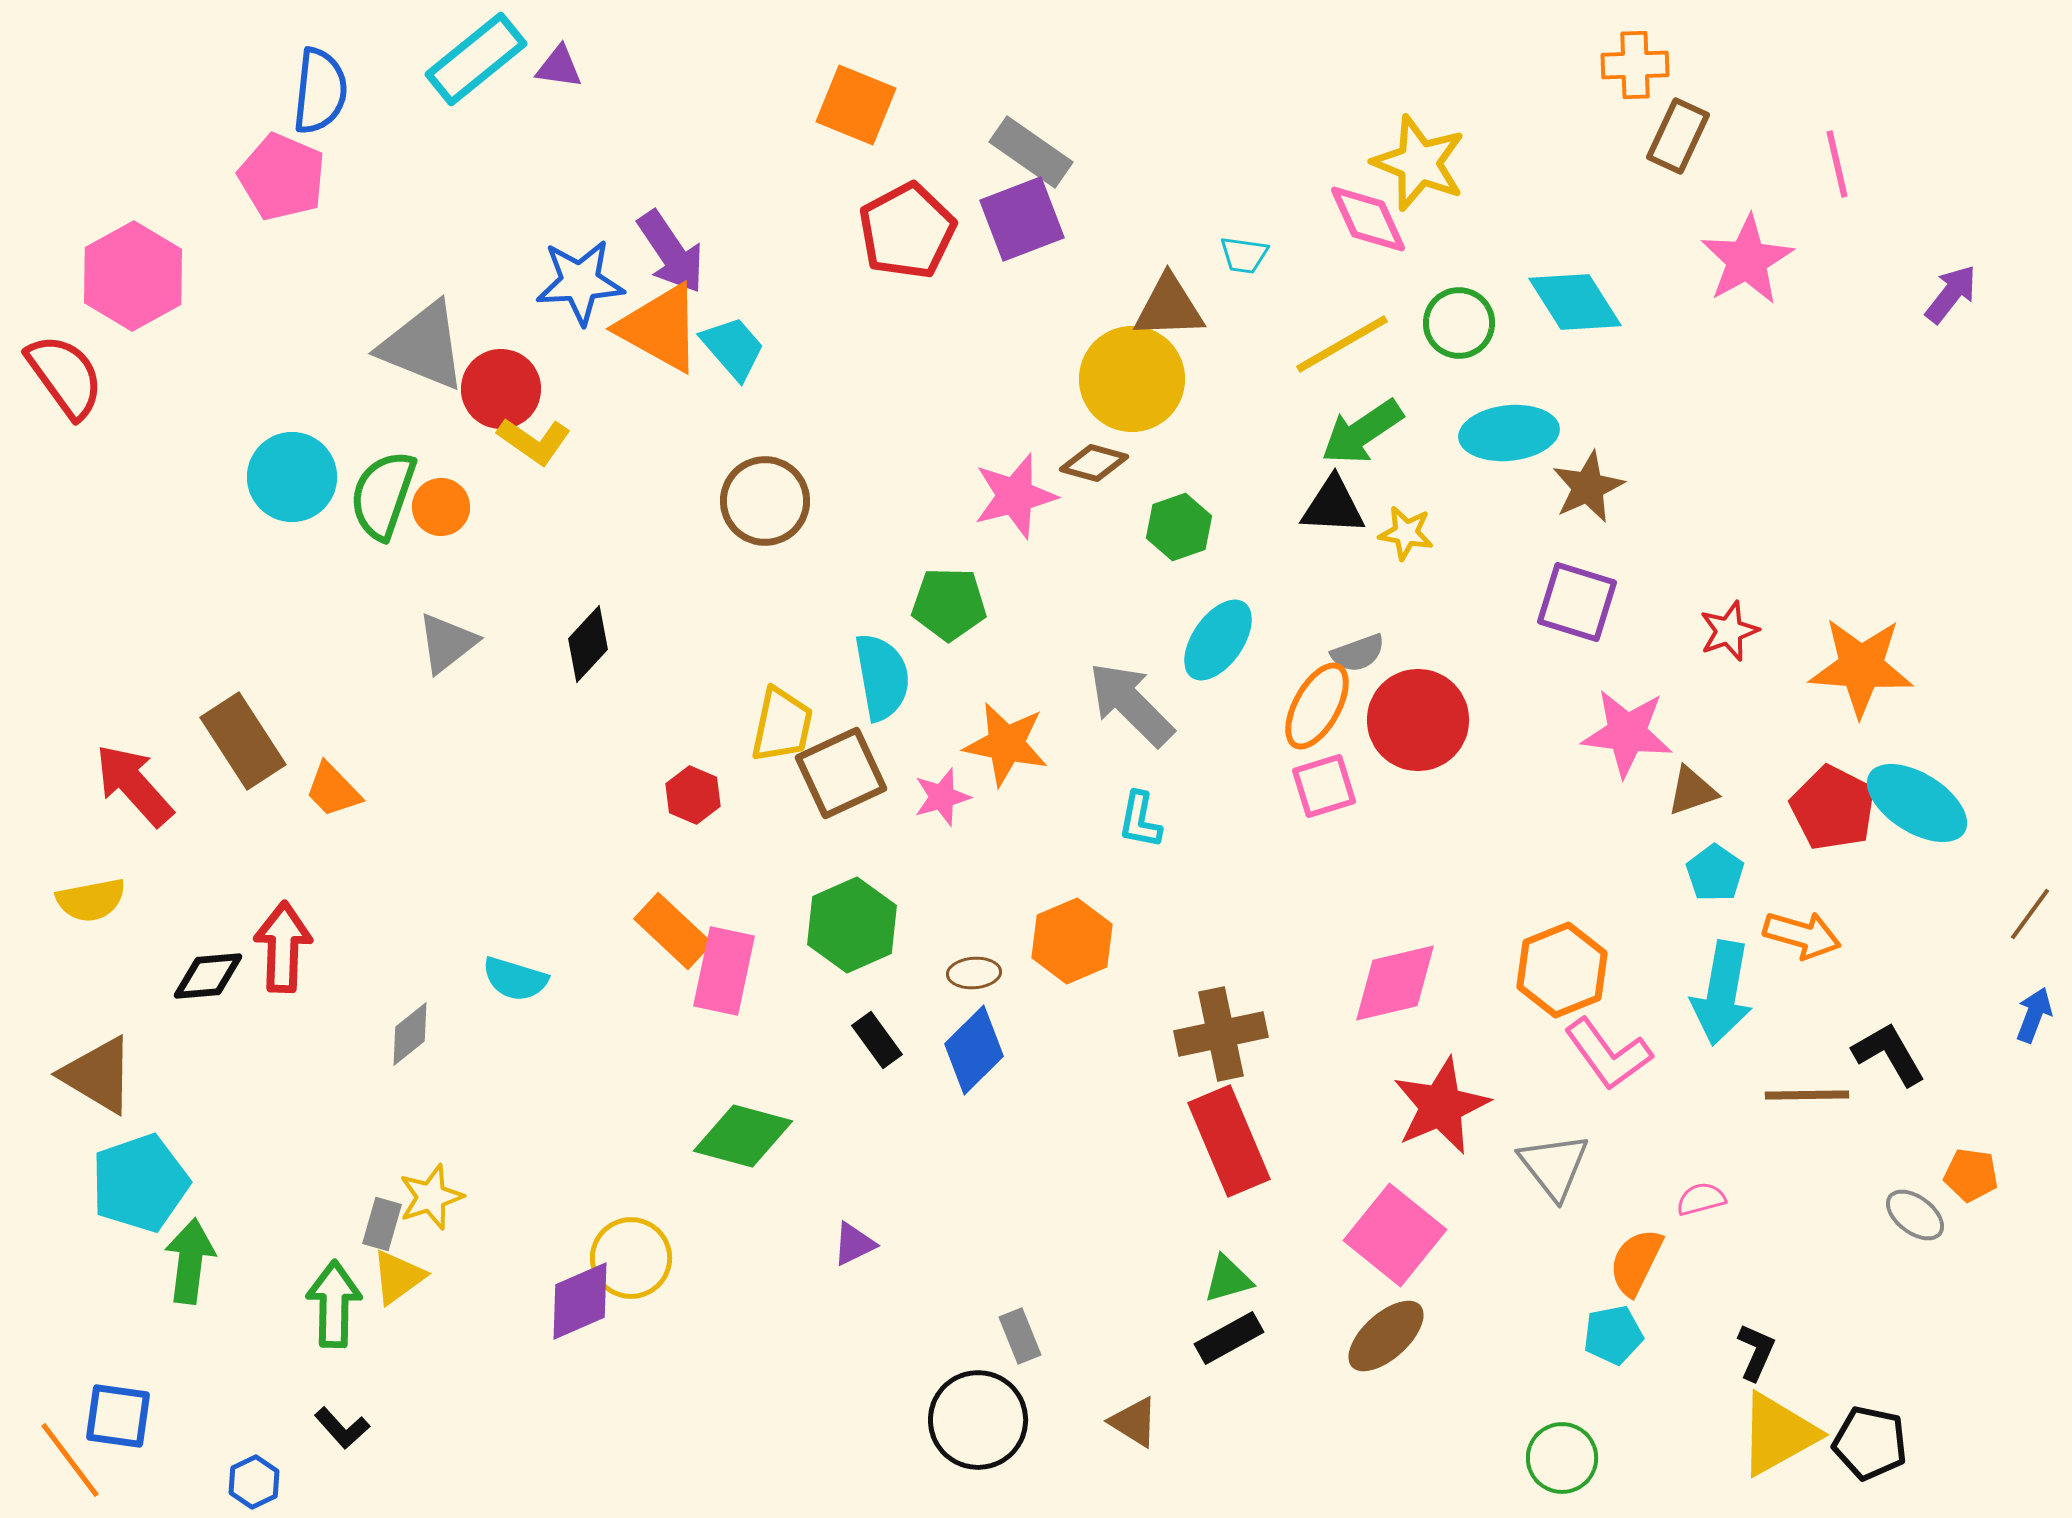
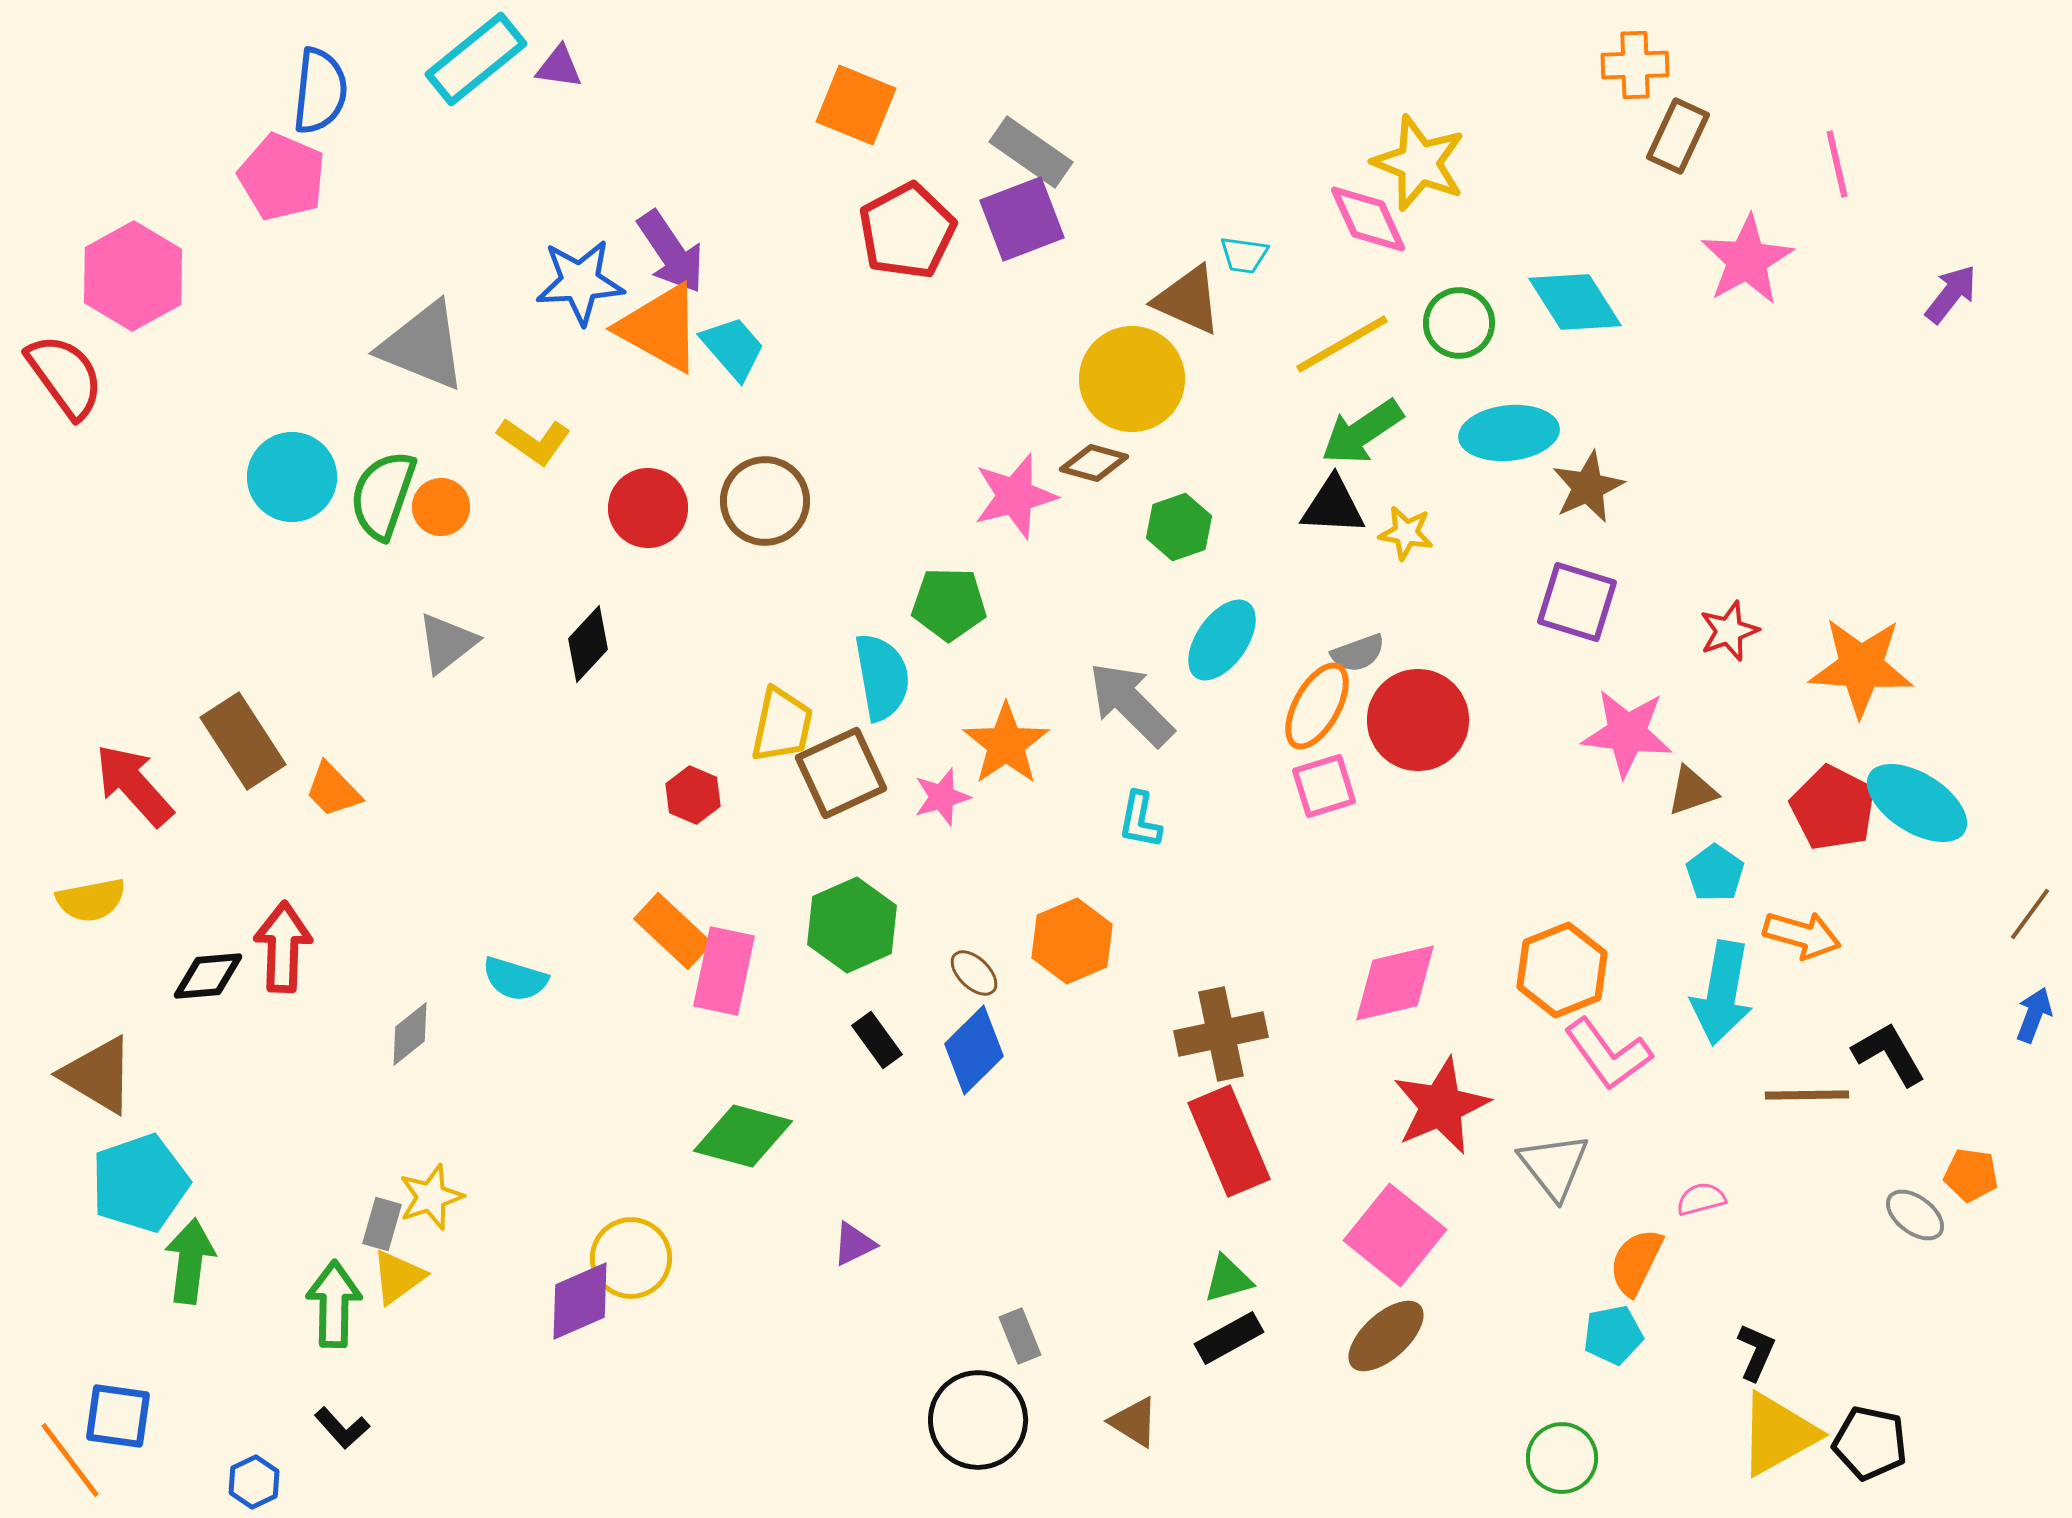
brown triangle at (1169, 307): moved 19 px right, 7 px up; rotated 26 degrees clockwise
red circle at (501, 389): moved 147 px right, 119 px down
cyan ellipse at (1218, 640): moved 4 px right
orange star at (1006, 744): rotated 26 degrees clockwise
brown ellipse at (974, 973): rotated 48 degrees clockwise
